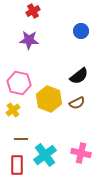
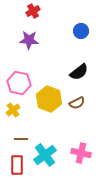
black semicircle: moved 4 px up
